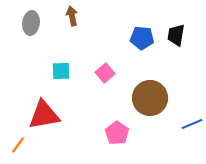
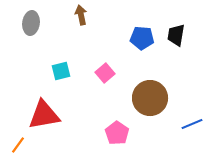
brown arrow: moved 9 px right, 1 px up
cyan square: rotated 12 degrees counterclockwise
